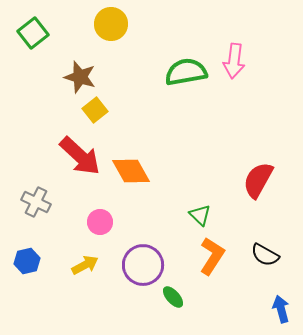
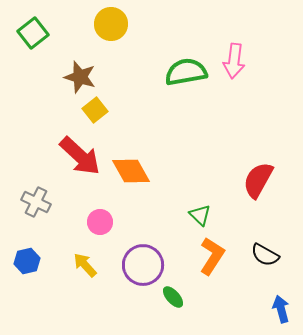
yellow arrow: rotated 104 degrees counterclockwise
